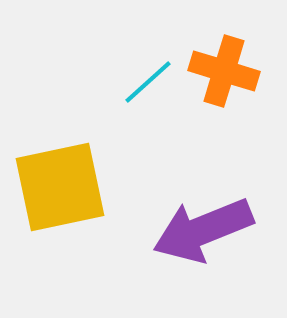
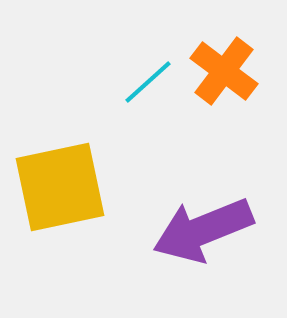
orange cross: rotated 20 degrees clockwise
